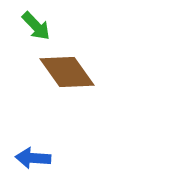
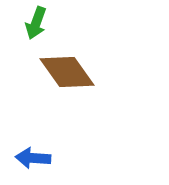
green arrow: moved 3 px up; rotated 64 degrees clockwise
